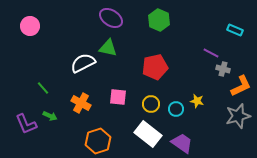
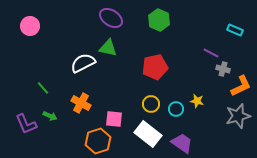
pink square: moved 4 px left, 22 px down
